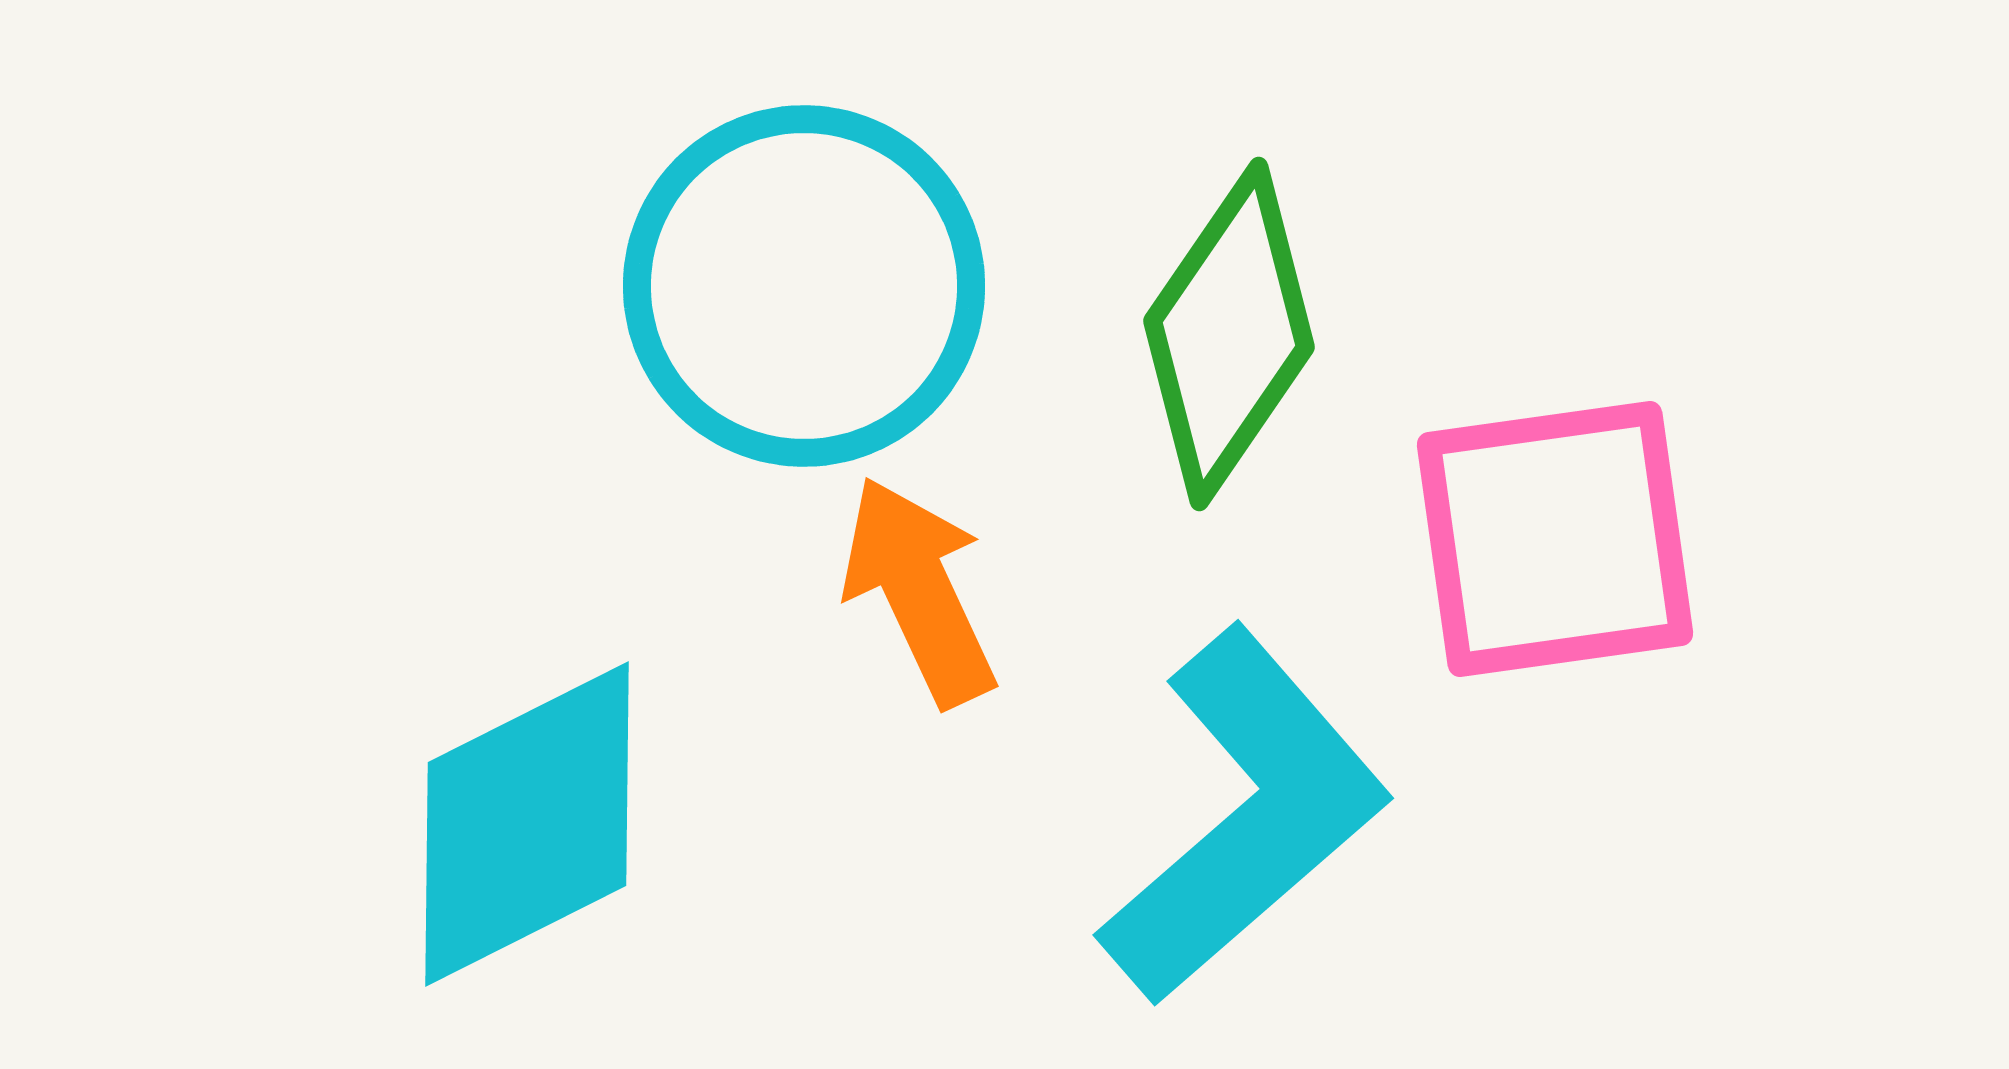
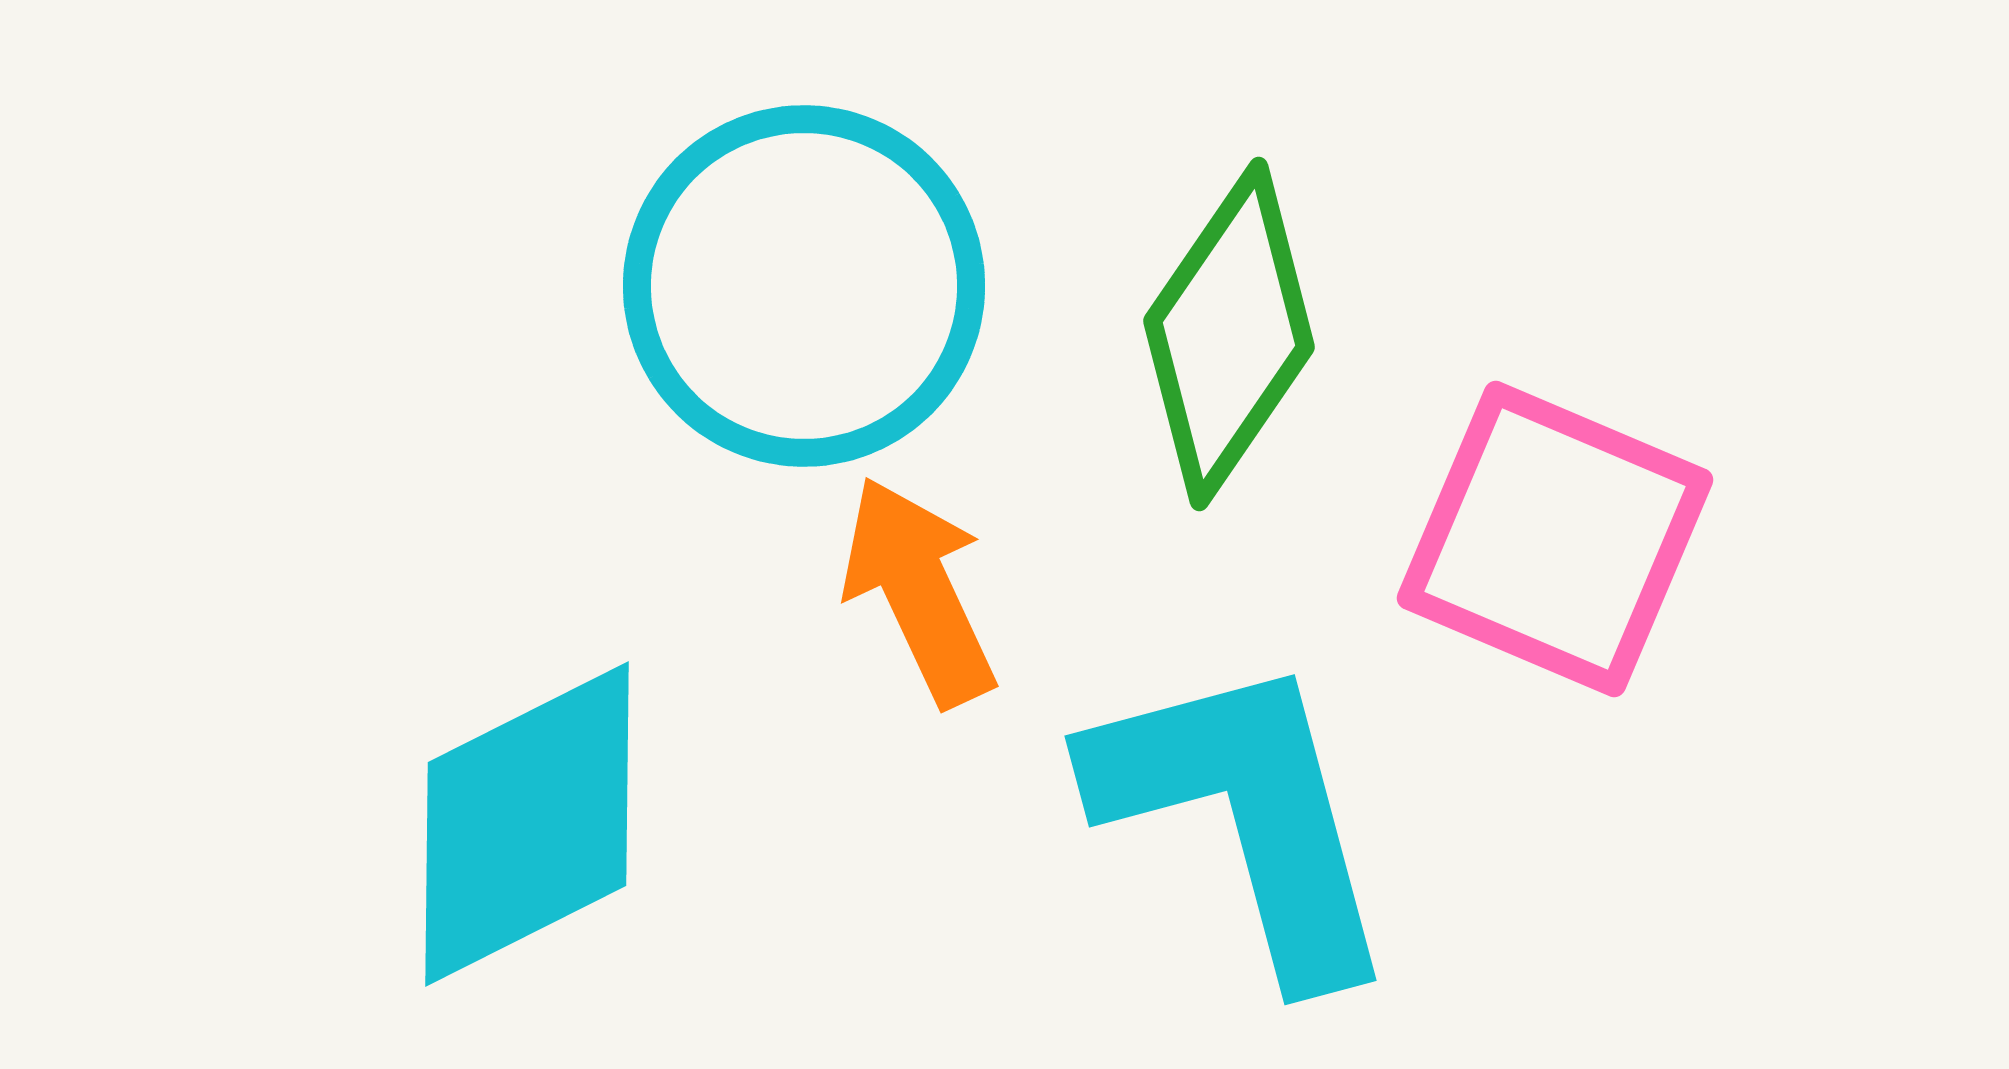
pink square: rotated 31 degrees clockwise
cyan L-shape: rotated 64 degrees counterclockwise
